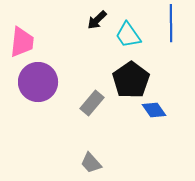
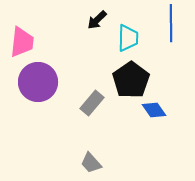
cyan trapezoid: moved 3 px down; rotated 144 degrees counterclockwise
